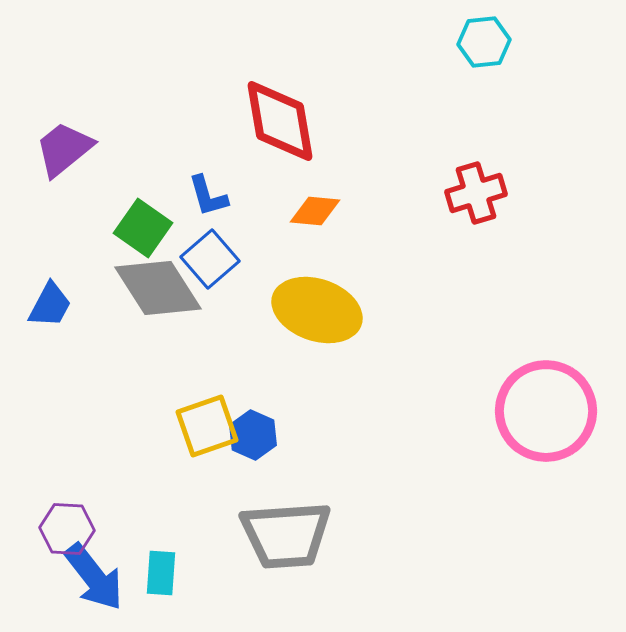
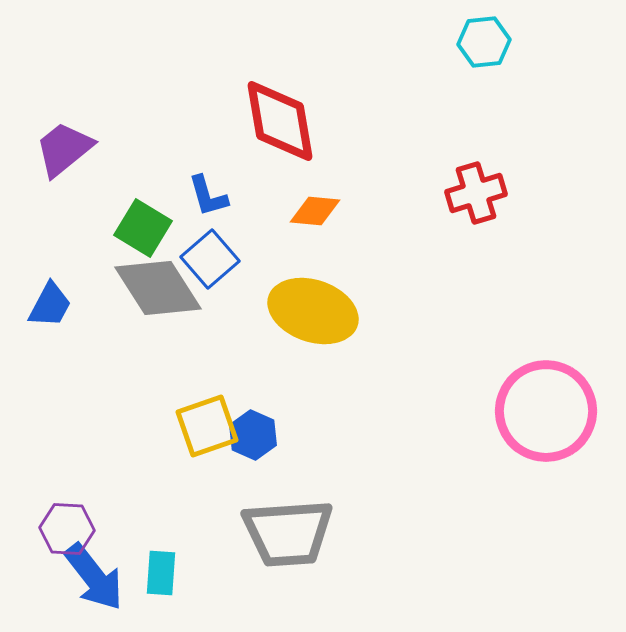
green square: rotated 4 degrees counterclockwise
yellow ellipse: moved 4 px left, 1 px down
gray trapezoid: moved 2 px right, 2 px up
